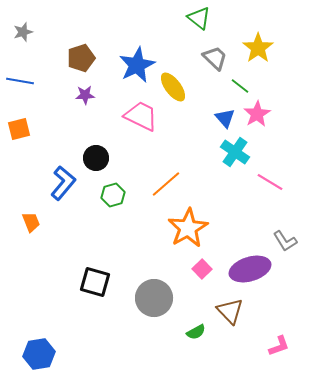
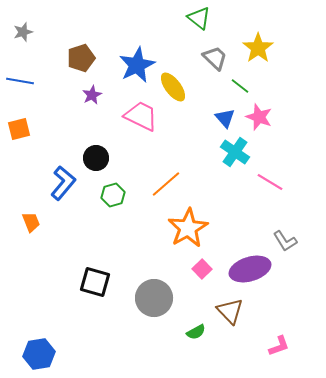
purple star: moved 7 px right; rotated 24 degrees counterclockwise
pink star: moved 2 px right, 3 px down; rotated 20 degrees counterclockwise
